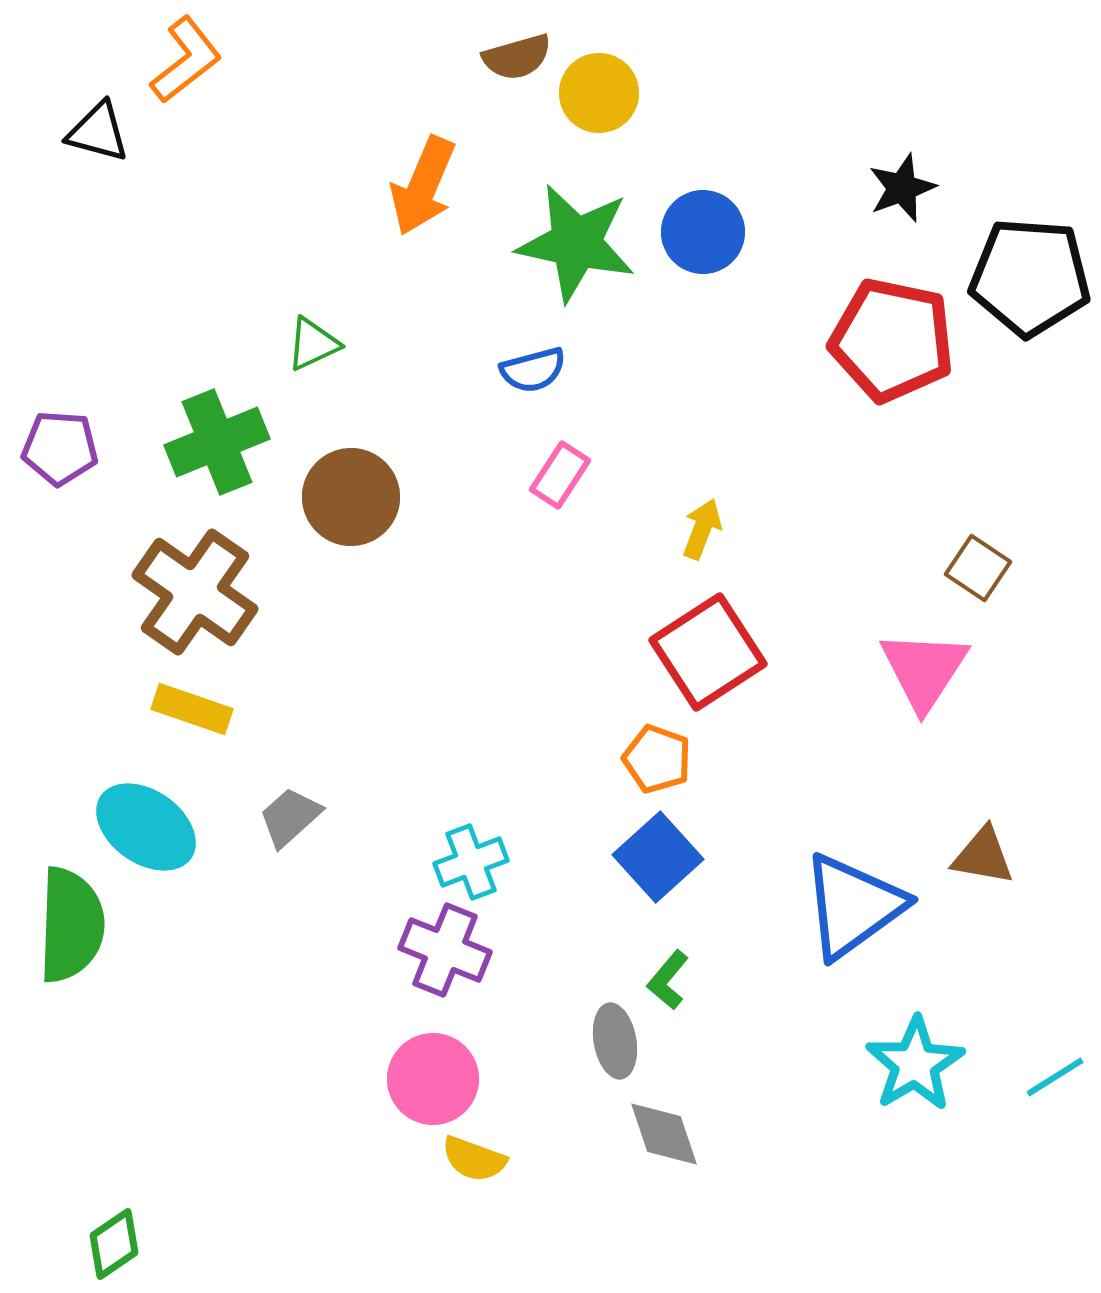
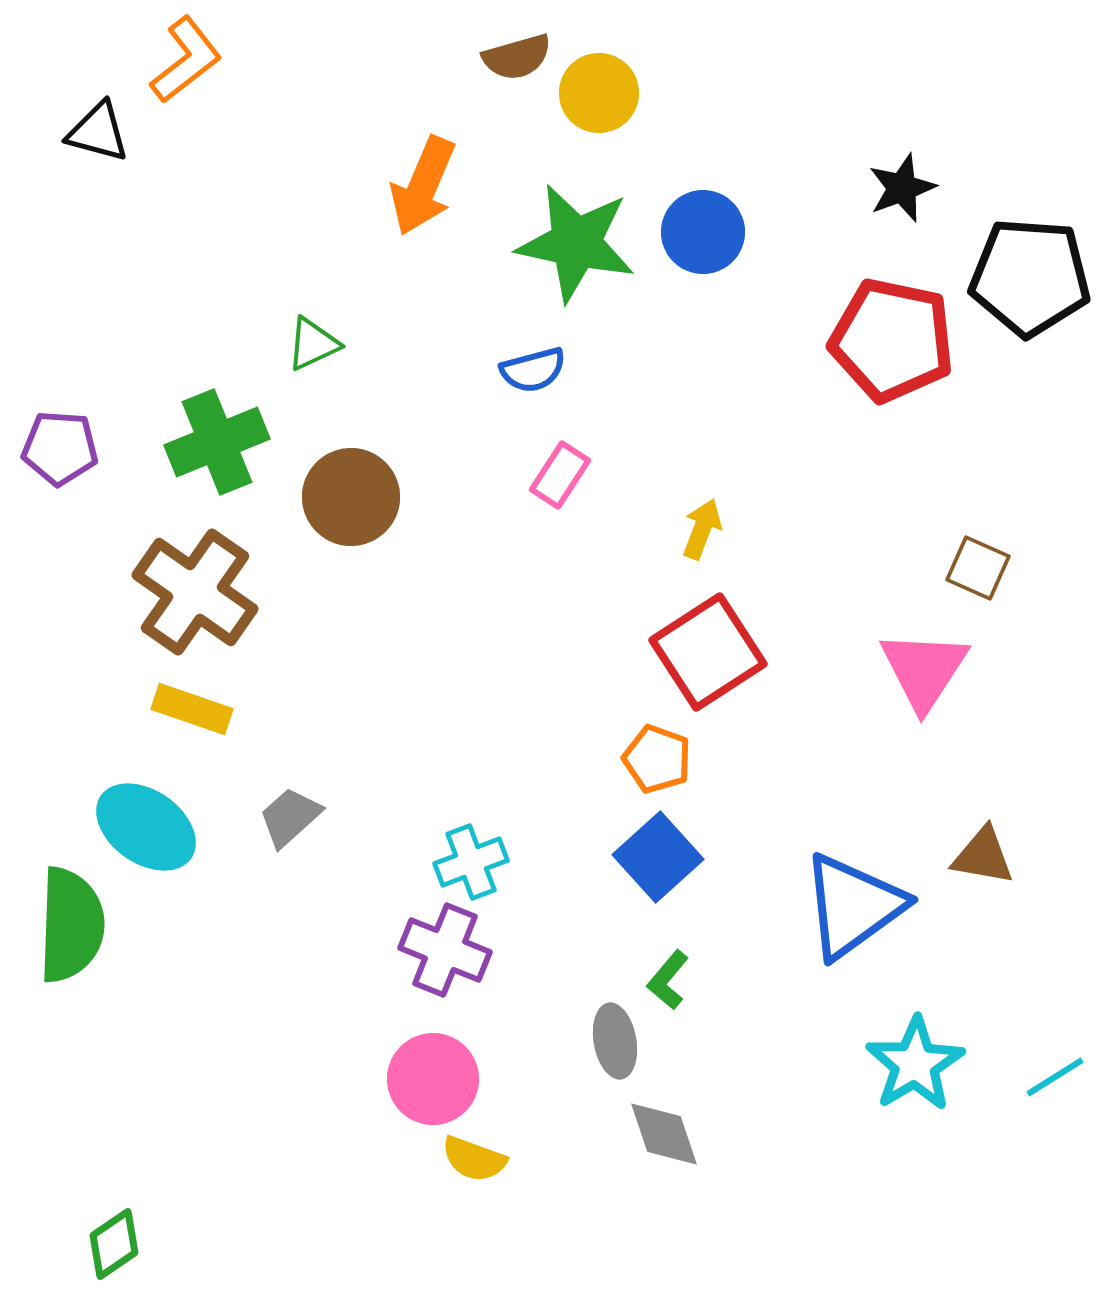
brown square: rotated 10 degrees counterclockwise
